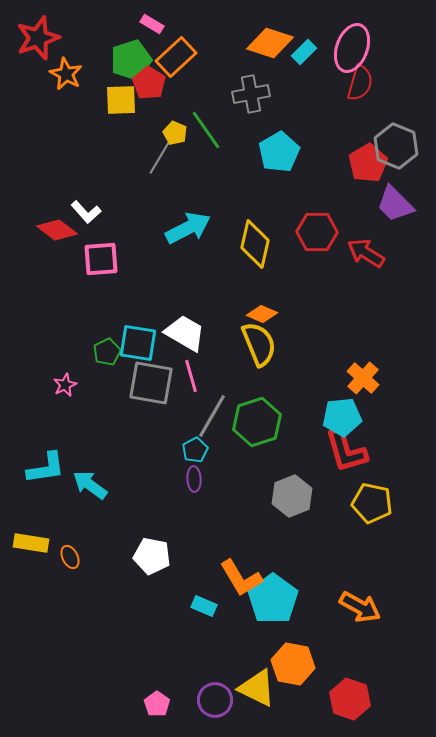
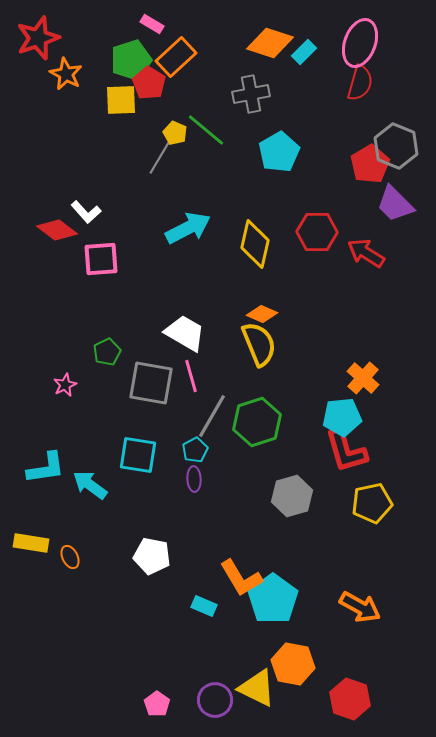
pink ellipse at (352, 48): moved 8 px right, 5 px up
green line at (206, 130): rotated 15 degrees counterclockwise
red pentagon at (368, 163): moved 2 px right, 1 px down
cyan square at (138, 343): moved 112 px down
gray hexagon at (292, 496): rotated 6 degrees clockwise
yellow pentagon at (372, 503): rotated 24 degrees counterclockwise
